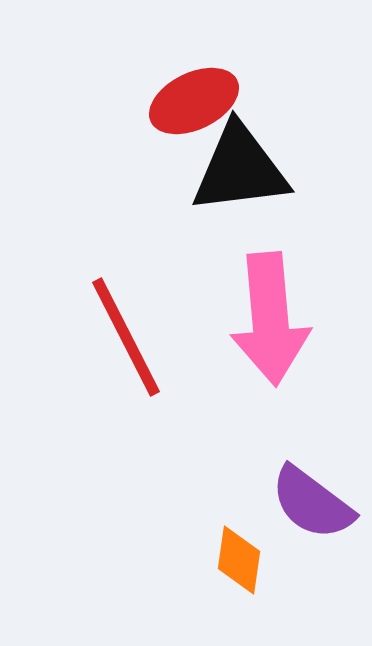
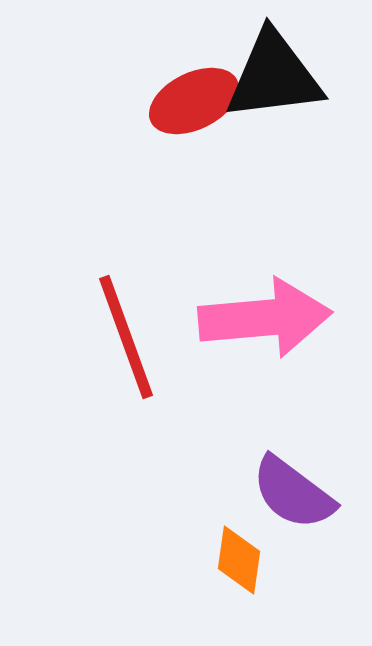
black triangle: moved 34 px right, 93 px up
pink arrow: moved 5 px left, 1 px up; rotated 90 degrees counterclockwise
red line: rotated 7 degrees clockwise
purple semicircle: moved 19 px left, 10 px up
